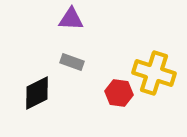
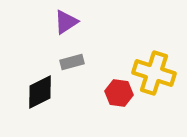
purple triangle: moved 5 px left, 3 px down; rotated 36 degrees counterclockwise
gray rectangle: rotated 35 degrees counterclockwise
black diamond: moved 3 px right, 1 px up
